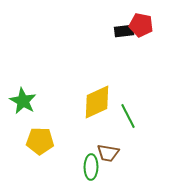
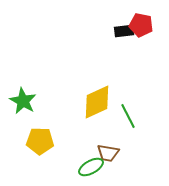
green ellipse: rotated 60 degrees clockwise
